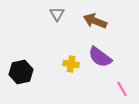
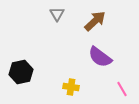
brown arrow: rotated 115 degrees clockwise
yellow cross: moved 23 px down
